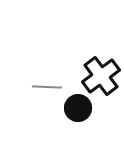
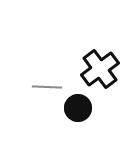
black cross: moved 1 px left, 7 px up
